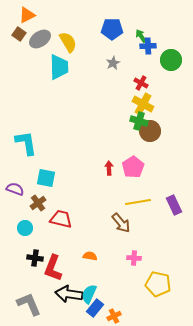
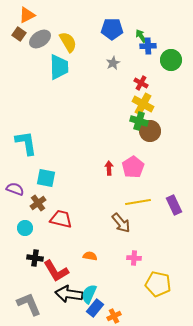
red L-shape: moved 3 px right, 3 px down; rotated 52 degrees counterclockwise
